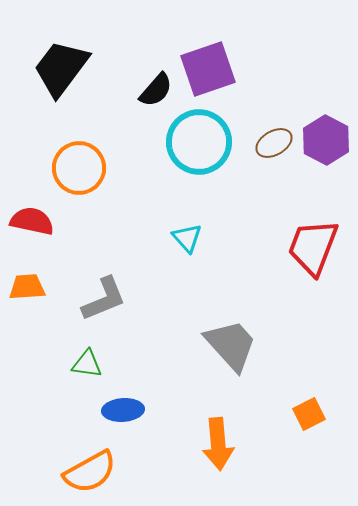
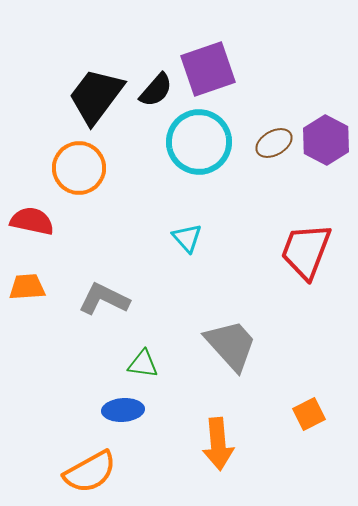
black trapezoid: moved 35 px right, 28 px down
red trapezoid: moved 7 px left, 4 px down
gray L-shape: rotated 132 degrees counterclockwise
green triangle: moved 56 px right
